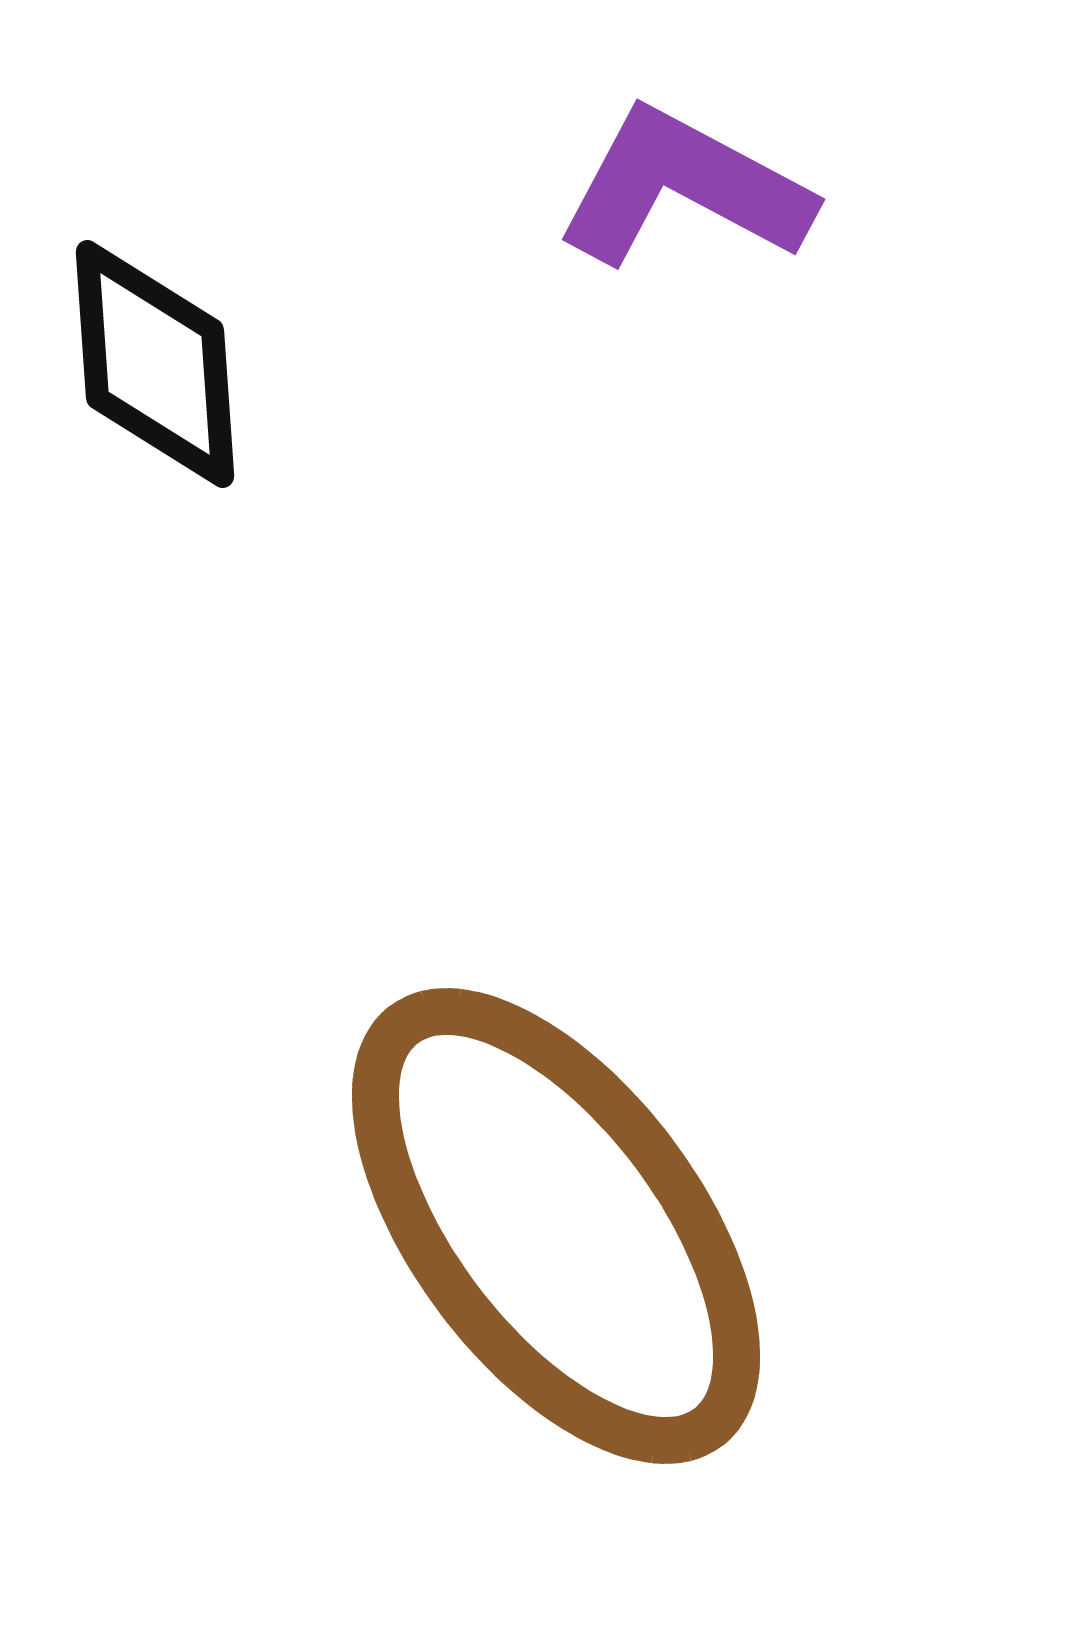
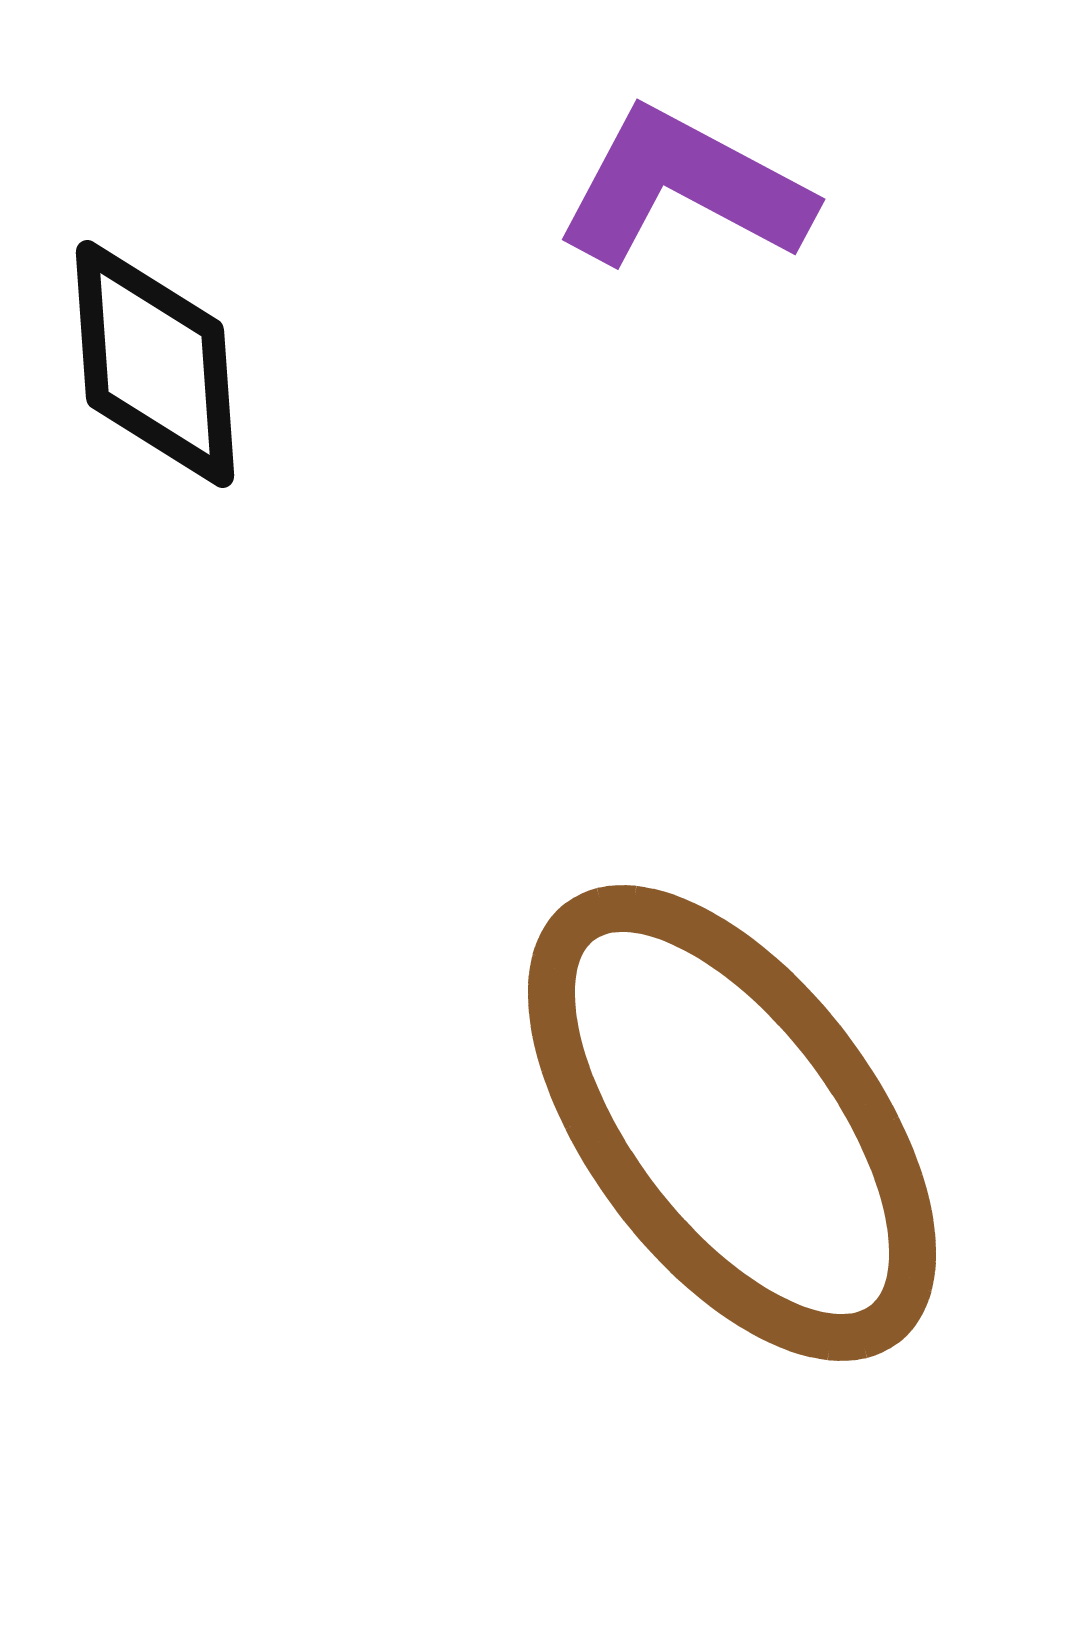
brown ellipse: moved 176 px right, 103 px up
